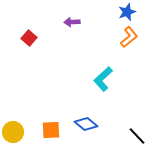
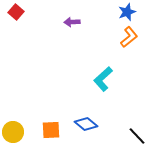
red square: moved 13 px left, 26 px up
